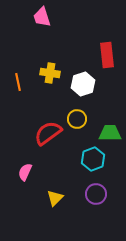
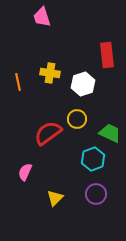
green trapezoid: rotated 25 degrees clockwise
